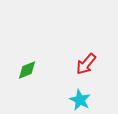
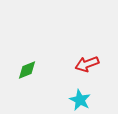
red arrow: moved 1 px right; rotated 30 degrees clockwise
